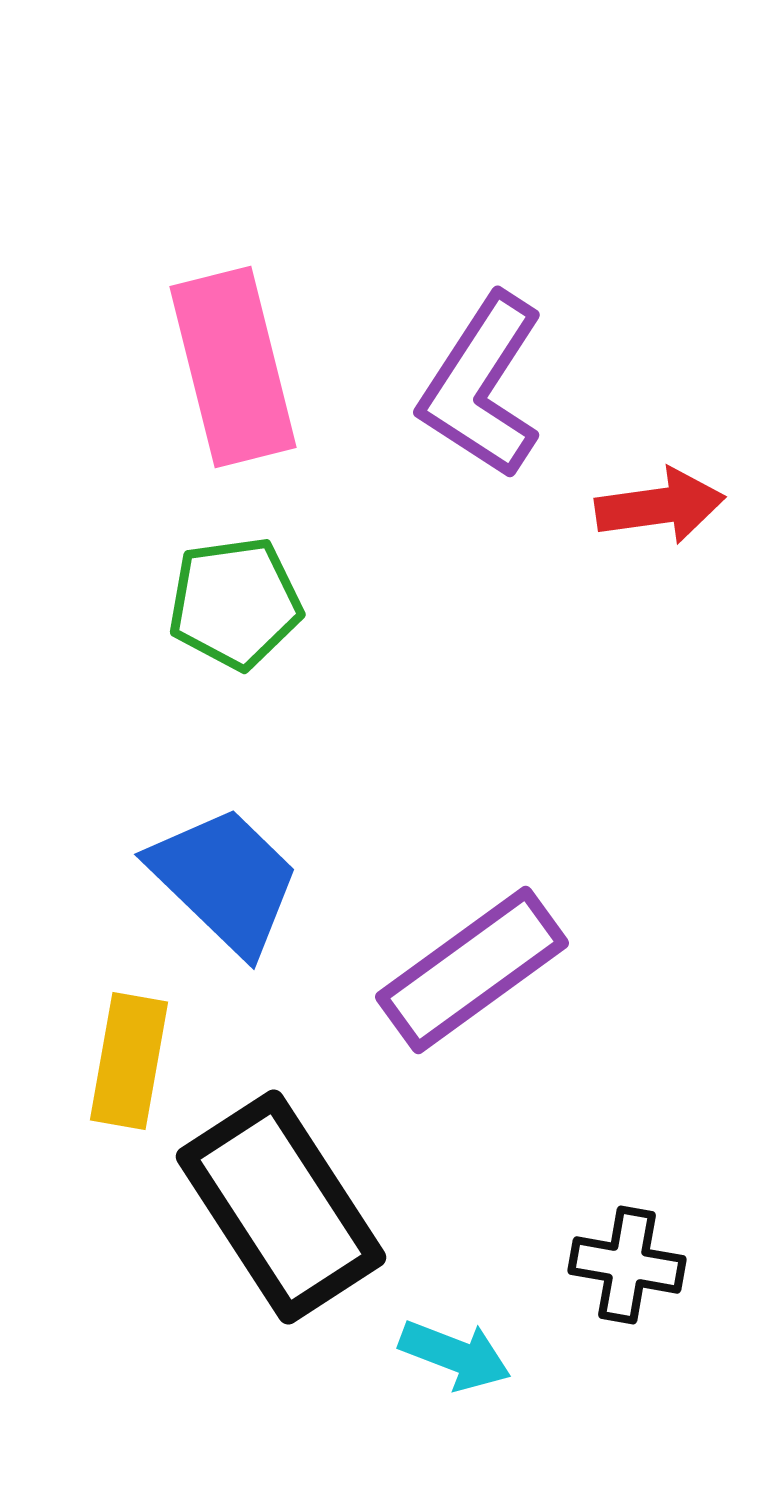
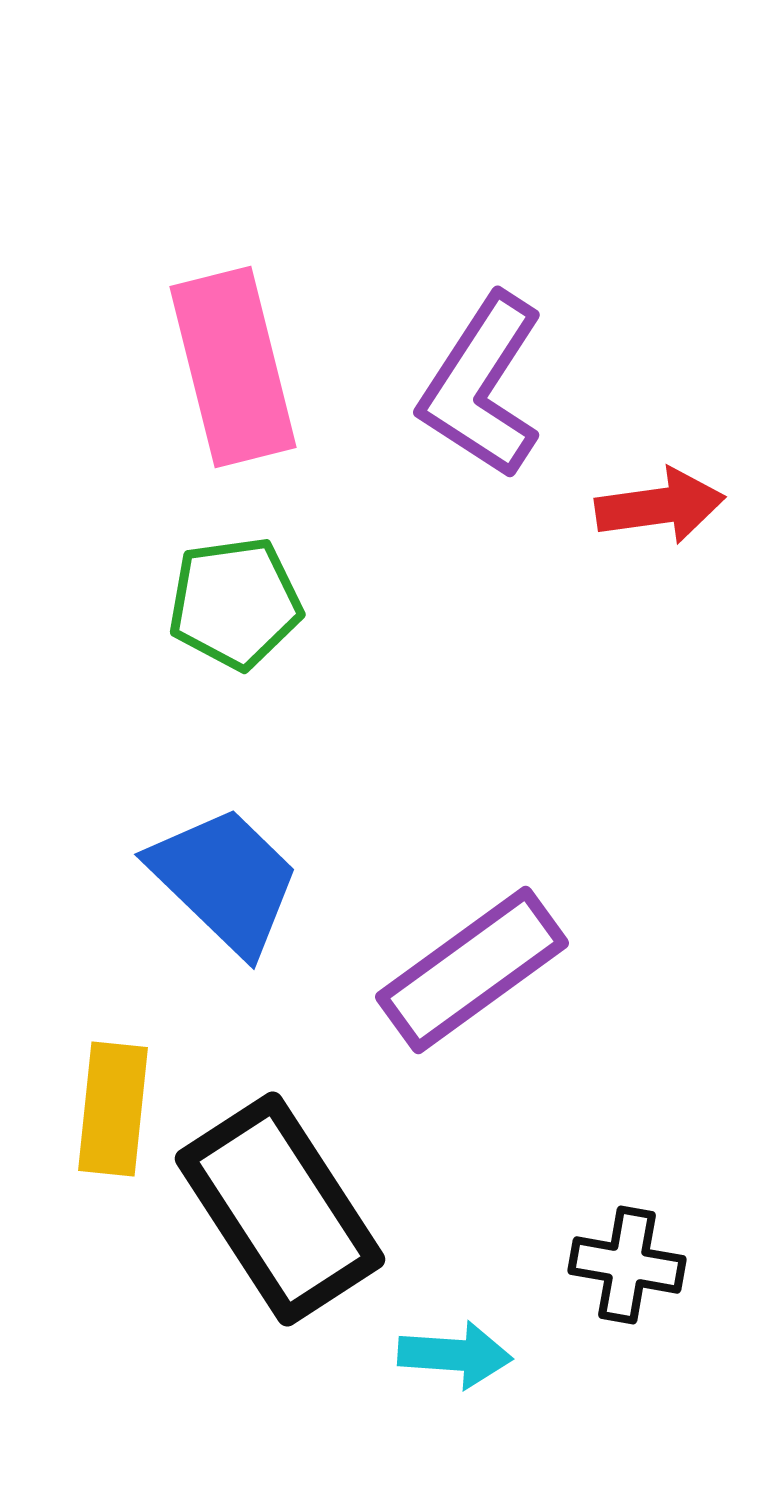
yellow rectangle: moved 16 px left, 48 px down; rotated 4 degrees counterclockwise
black rectangle: moved 1 px left, 2 px down
cyan arrow: rotated 17 degrees counterclockwise
